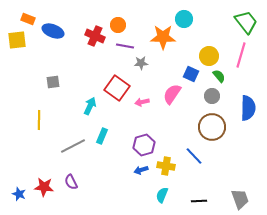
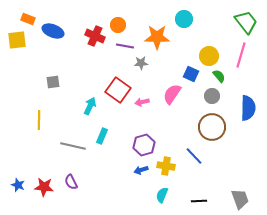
orange star: moved 6 px left
red square: moved 1 px right, 2 px down
gray line: rotated 40 degrees clockwise
blue star: moved 1 px left, 9 px up
